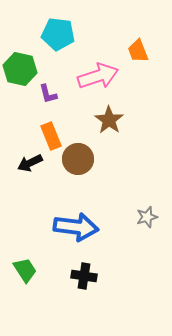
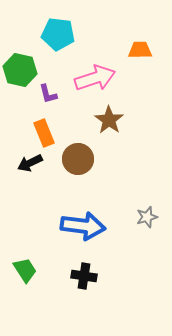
orange trapezoid: moved 2 px right, 1 px up; rotated 110 degrees clockwise
green hexagon: moved 1 px down
pink arrow: moved 3 px left, 2 px down
orange rectangle: moved 7 px left, 3 px up
blue arrow: moved 7 px right, 1 px up
